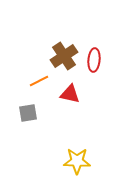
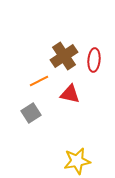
gray square: moved 3 px right; rotated 24 degrees counterclockwise
yellow star: rotated 12 degrees counterclockwise
